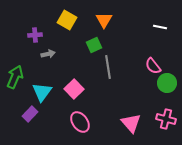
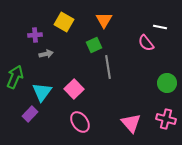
yellow square: moved 3 px left, 2 px down
gray arrow: moved 2 px left
pink semicircle: moved 7 px left, 23 px up
